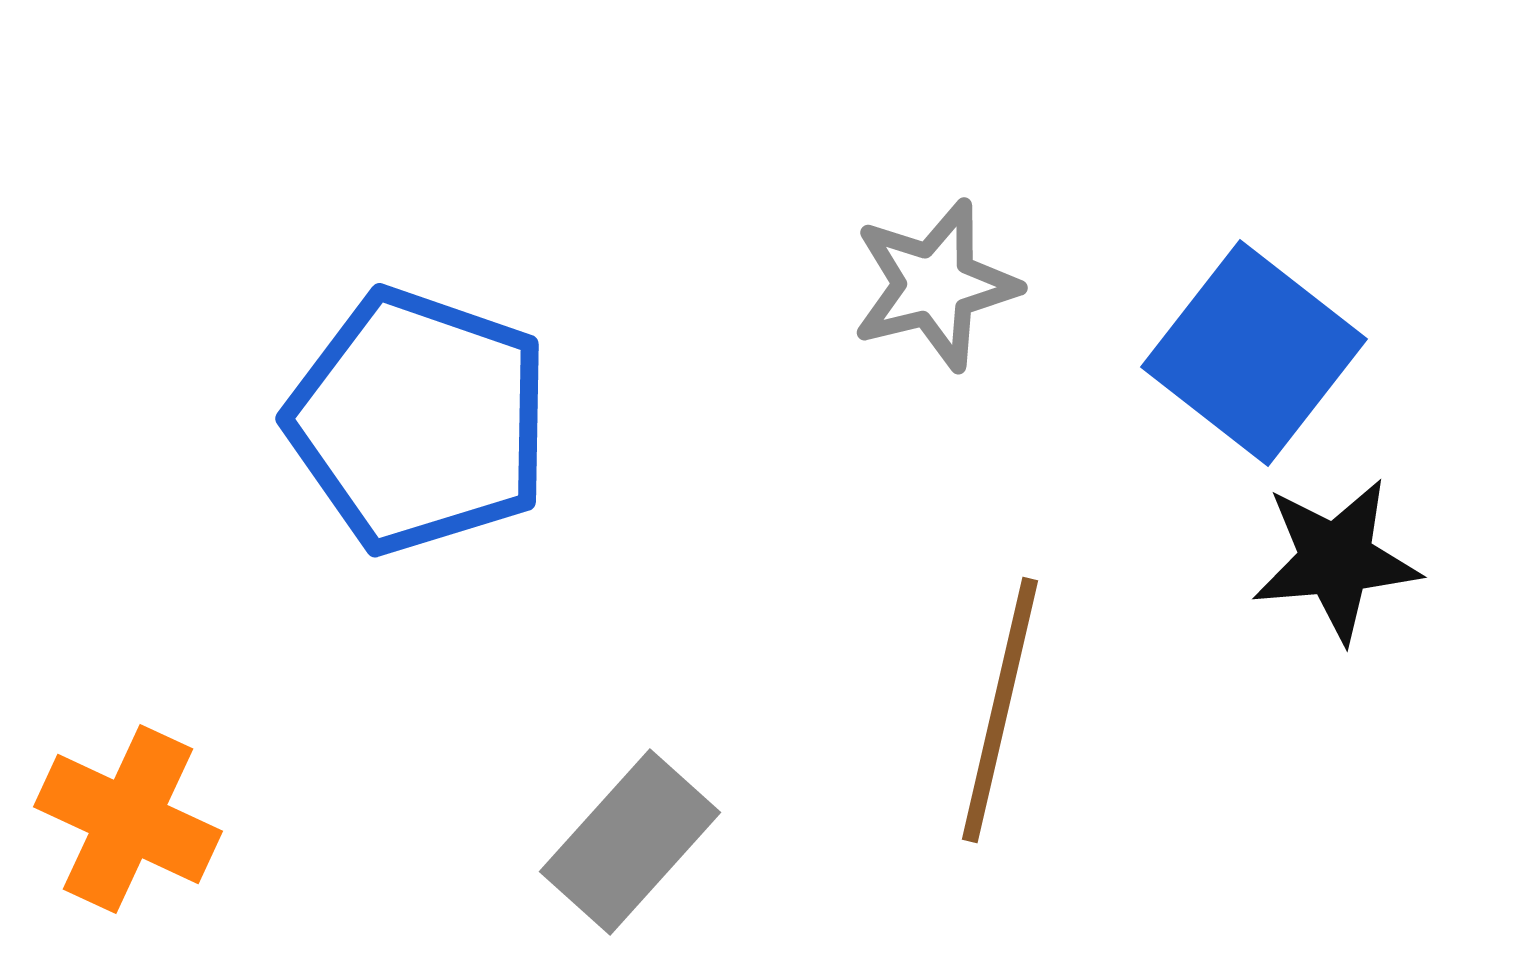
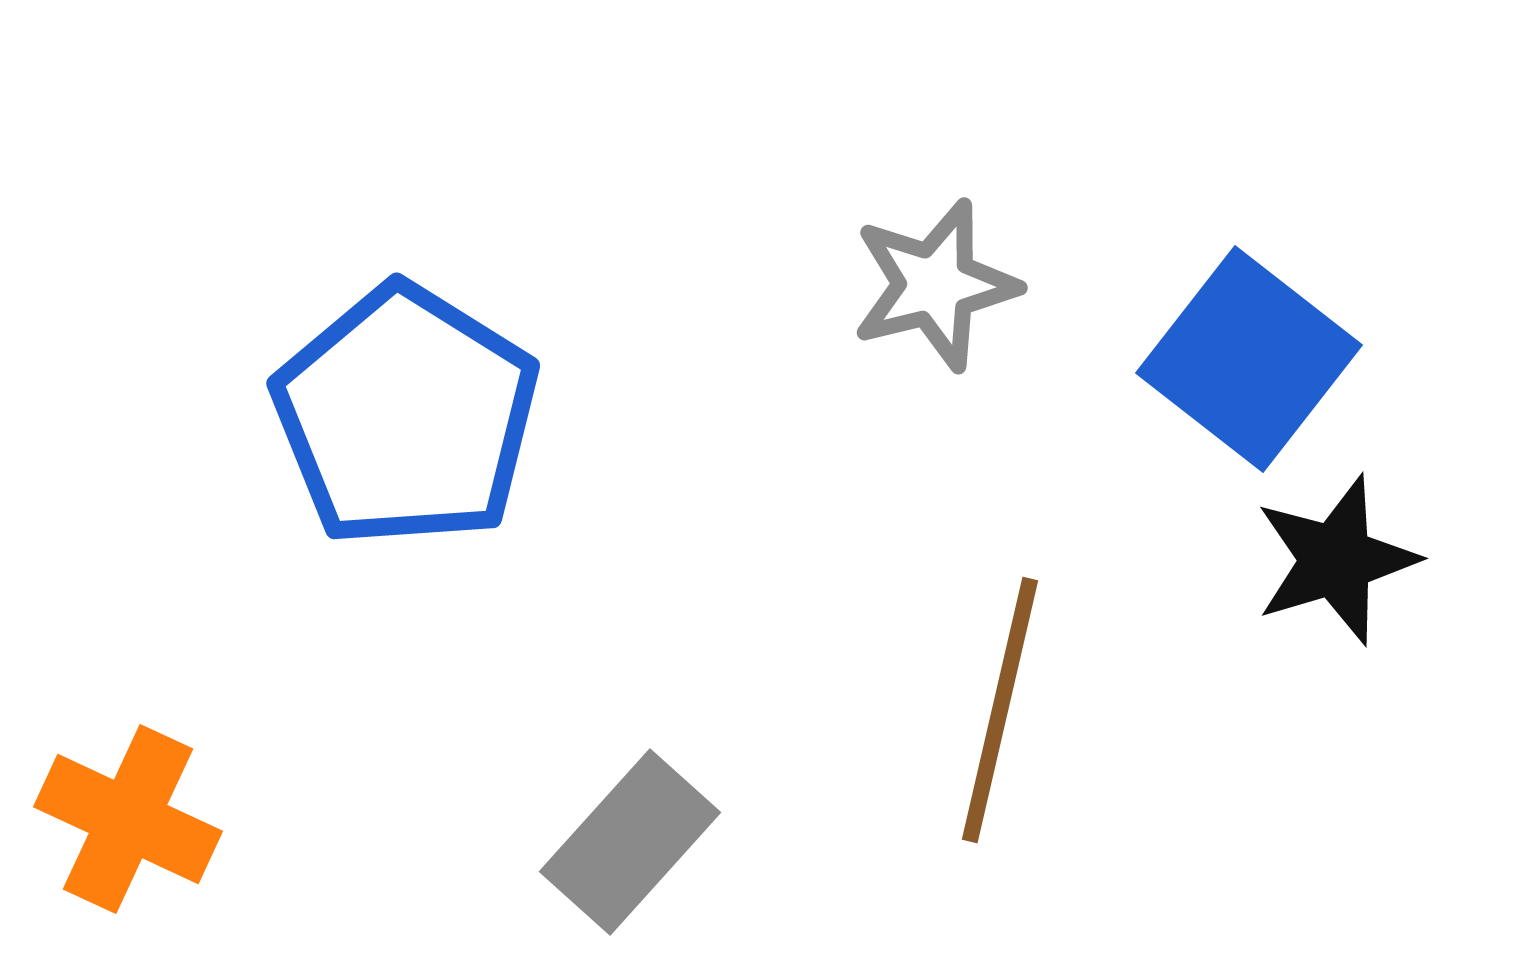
blue square: moved 5 px left, 6 px down
blue pentagon: moved 13 px left, 5 px up; rotated 13 degrees clockwise
black star: rotated 12 degrees counterclockwise
